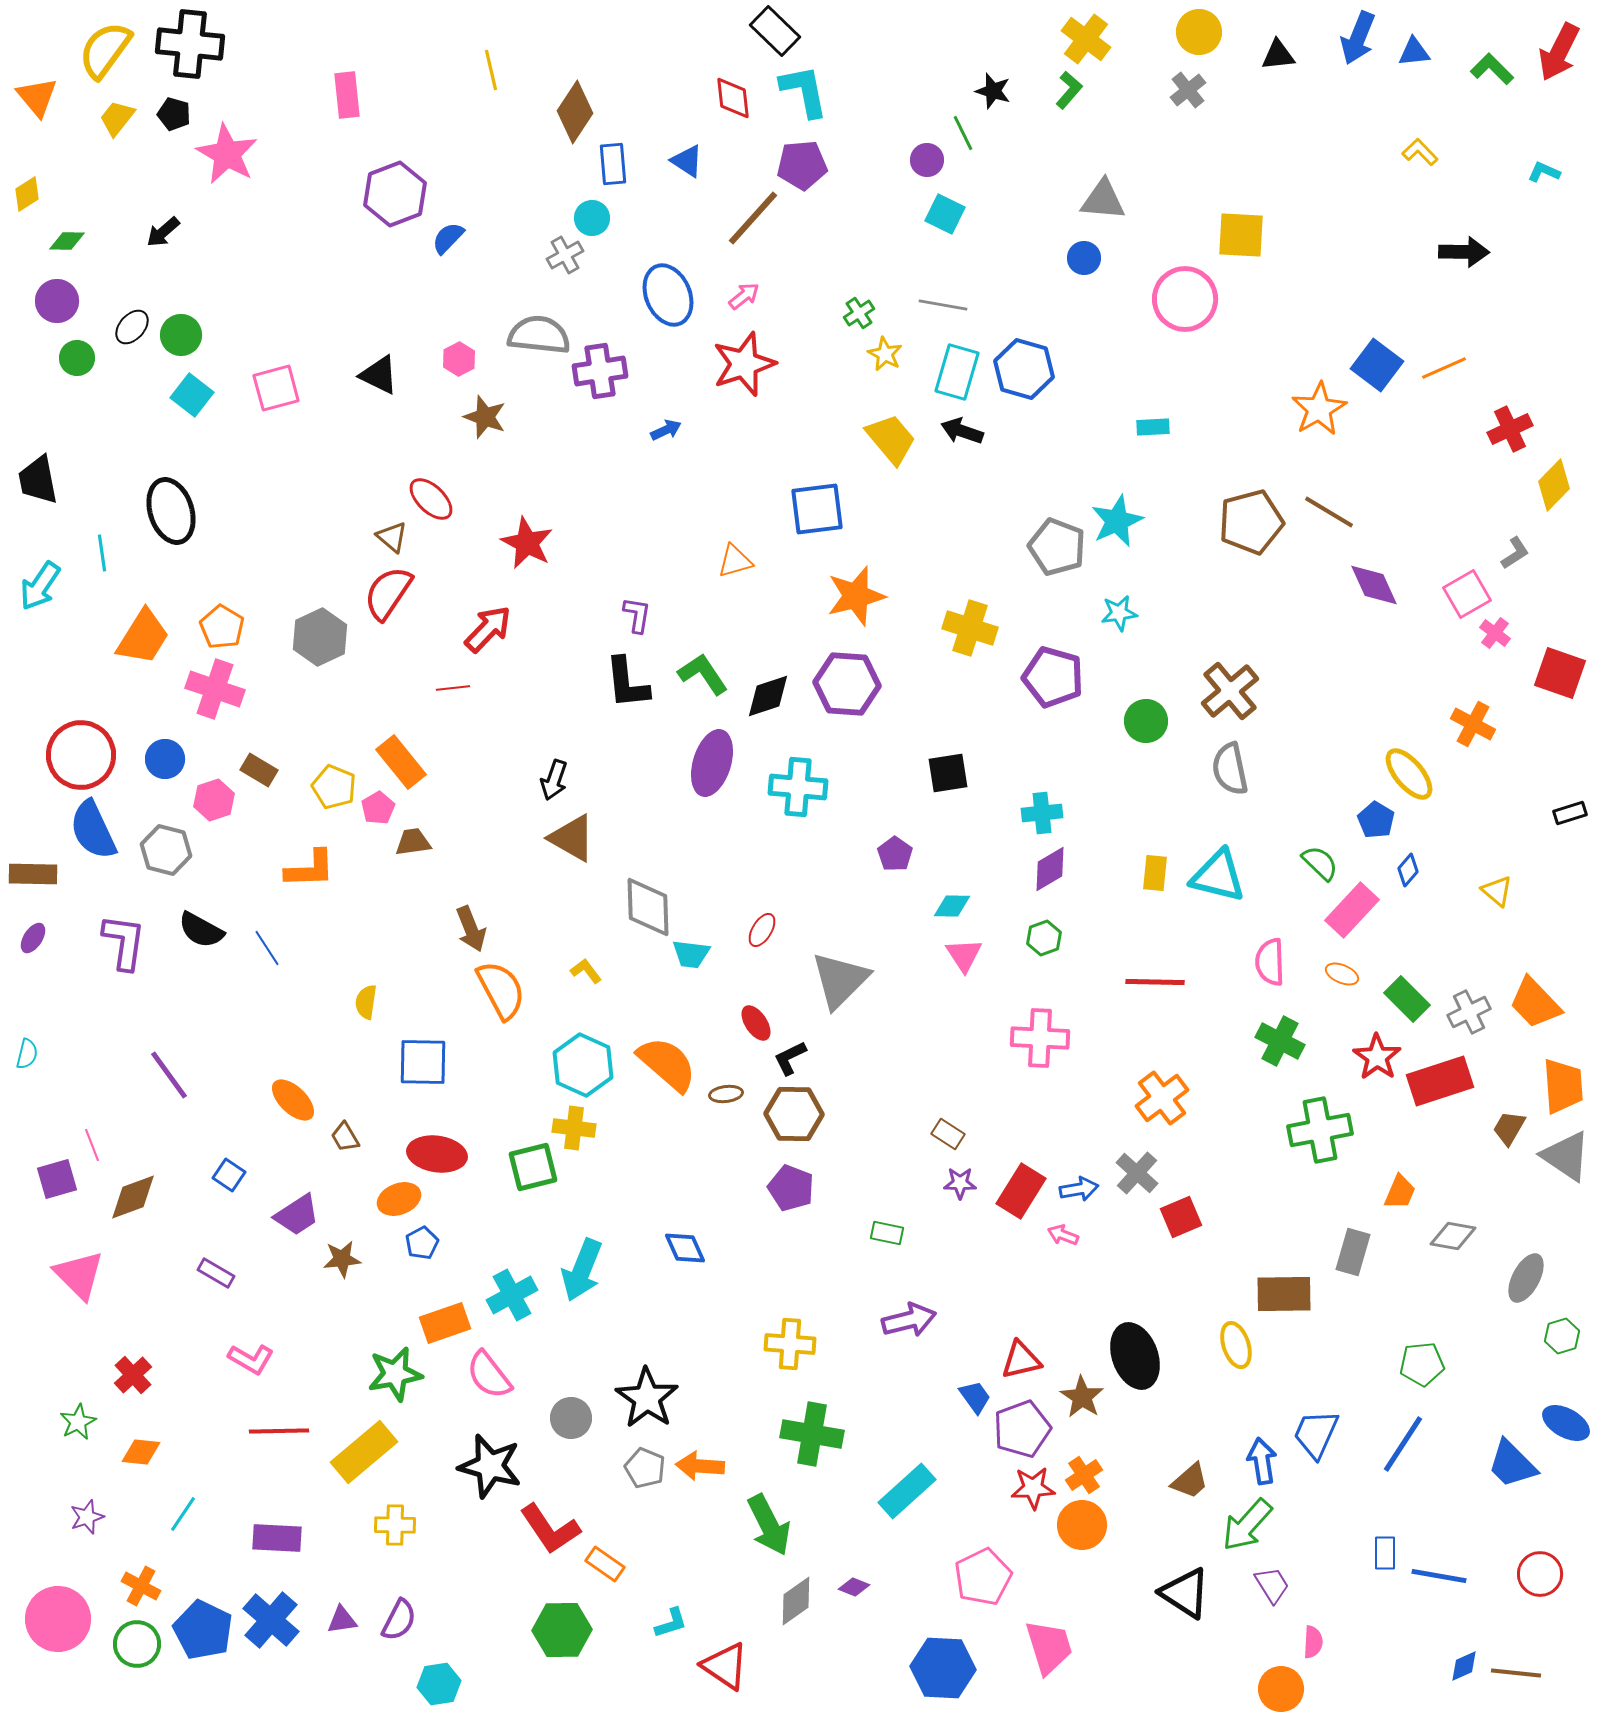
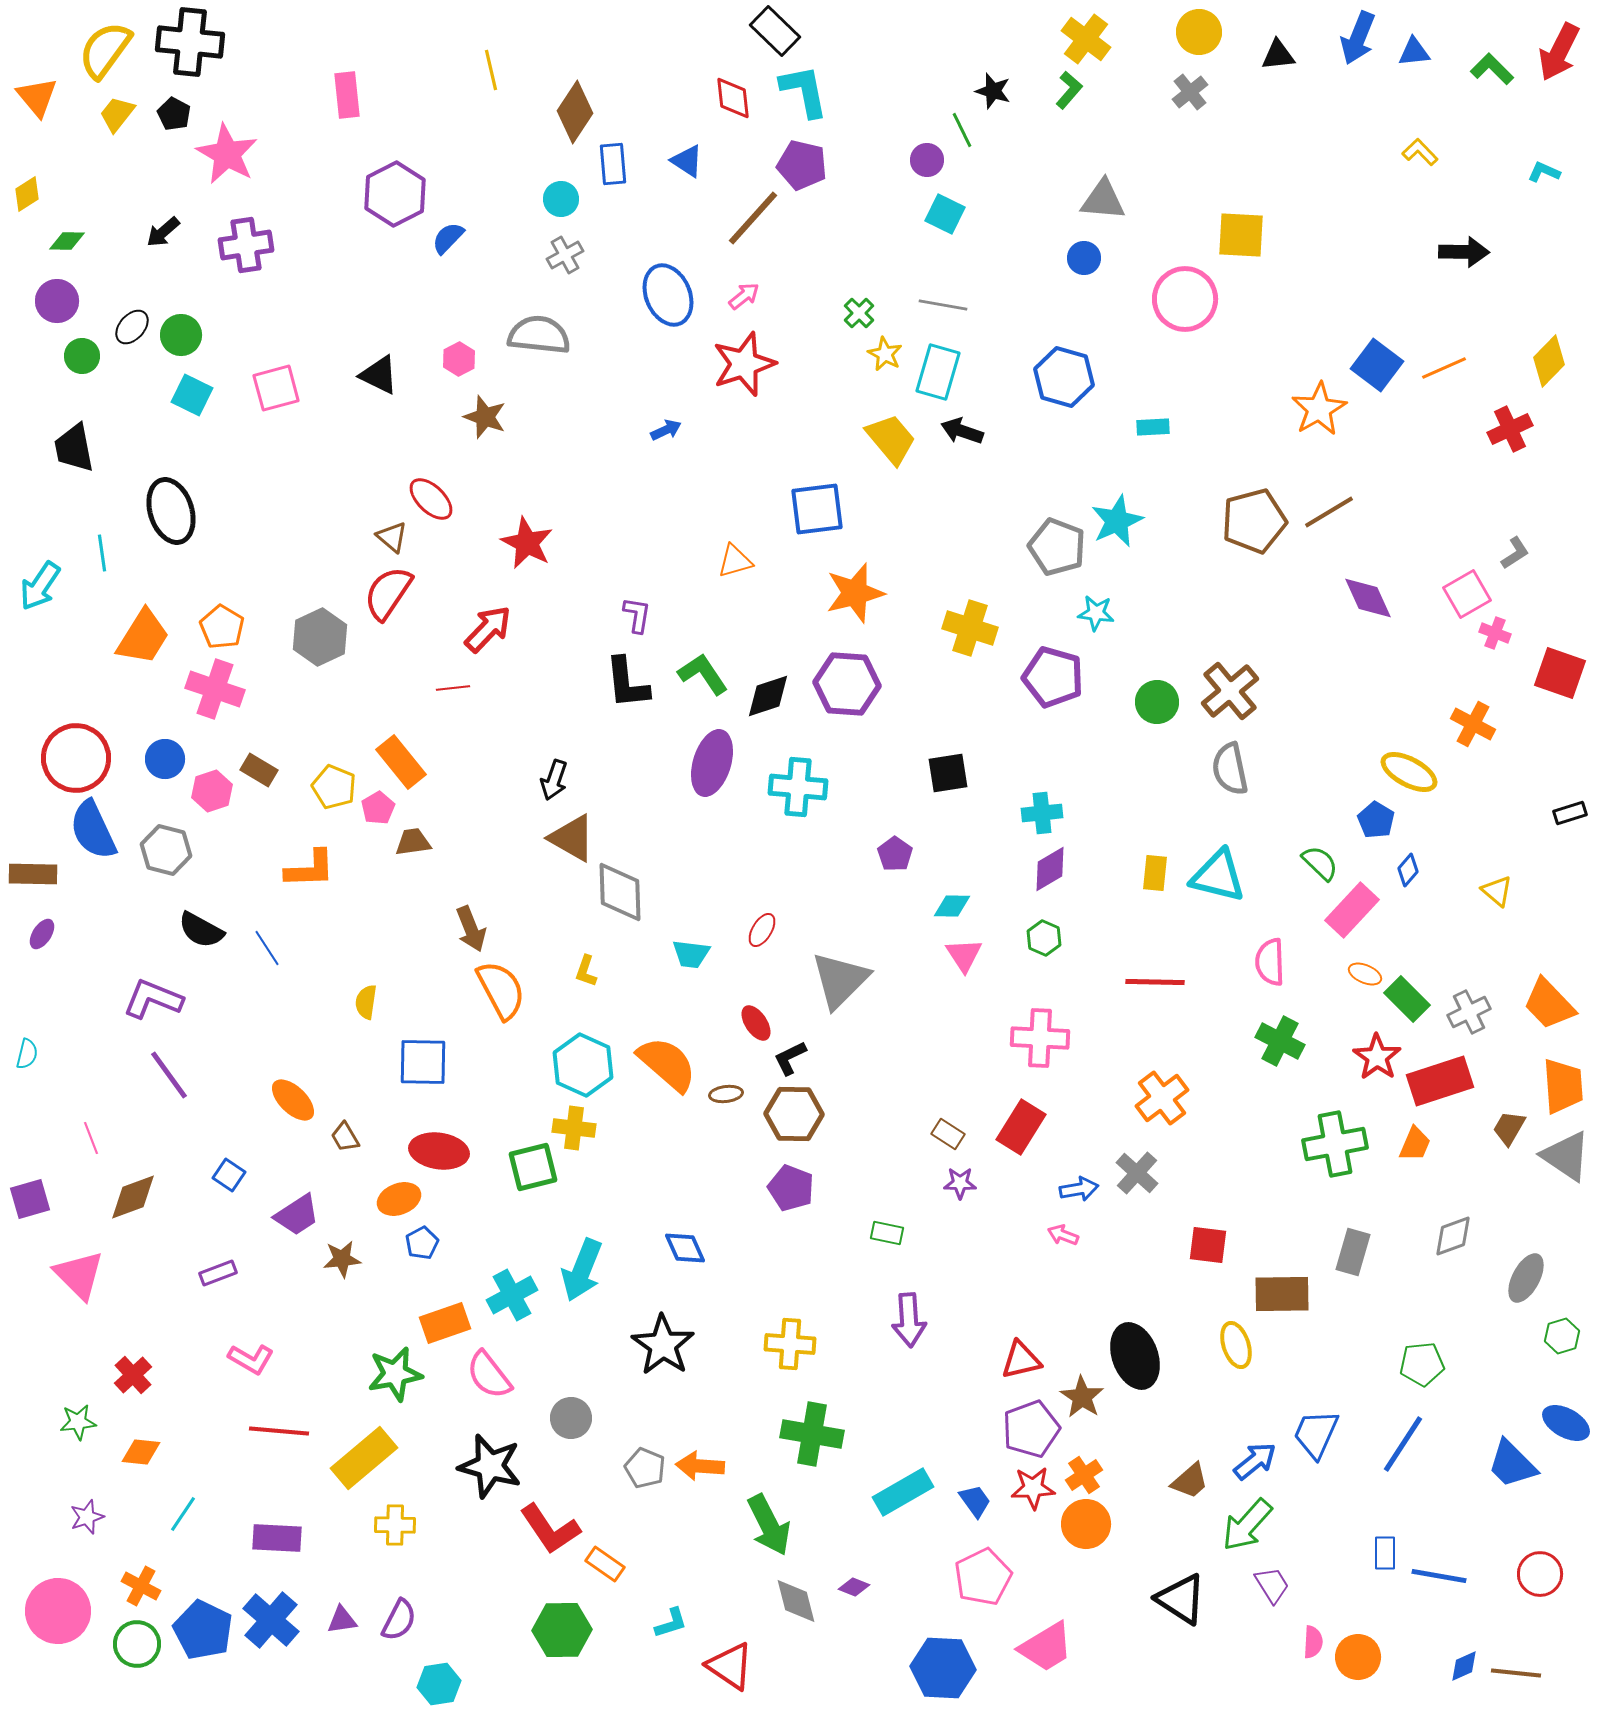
black cross at (190, 44): moved 2 px up
gray cross at (1188, 90): moved 2 px right, 2 px down
black pentagon at (174, 114): rotated 12 degrees clockwise
yellow trapezoid at (117, 118): moved 4 px up
green line at (963, 133): moved 1 px left, 3 px up
purple pentagon at (802, 165): rotated 18 degrees clockwise
purple hexagon at (395, 194): rotated 6 degrees counterclockwise
cyan circle at (592, 218): moved 31 px left, 19 px up
green cross at (859, 313): rotated 12 degrees counterclockwise
green circle at (77, 358): moved 5 px right, 2 px up
blue hexagon at (1024, 369): moved 40 px right, 8 px down
purple cross at (600, 371): moved 354 px left, 126 px up
cyan rectangle at (957, 372): moved 19 px left
cyan square at (192, 395): rotated 12 degrees counterclockwise
black trapezoid at (38, 480): moved 36 px right, 32 px up
yellow diamond at (1554, 485): moved 5 px left, 124 px up
brown line at (1329, 512): rotated 62 degrees counterclockwise
brown pentagon at (1251, 522): moved 3 px right, 1 px up
purple diamond at (1374, 585): moved 6 px left, 13 px down
orange star at (856, 596): moved 1 px left, 3 px up
cyan star at (1119, 613): moved 23 px left; rotated 15 degrees clockwise
pink cross at (1495, 633): rotated 16 degrees counterclockwise
green circle at (1146, 721): moved 11 px right, 19 px up
red circle at (81, 755): moved 5 px left, 3 px down
yellow ellipse at (1409, 774): moved 2 px up; rotated 22 degrees counterclockwise
pink hexagon at (214, 800): moved 2 px left, 9 px up
gray diamond at (648, 907): moved 28 px left, 15 px up
purple ellipse at (33, 938): moved 9 px right, 4 px up
green hexagon at (1044, 938): rotated 16 degrees counterclockwise
purple L-shape at (124, 942): moved 29 px right, 57 px down; rotated 76 degrees counterclockwise
yellow L-shape at (586, 971): rotated 124 degrees counterclockwise
orange ellipse at (1342, 974): moved 23 px right
orange trapezoid at (1535, 1003): moved 14 px right, 1 px down
green cross at (1320, 1130): moved 15 px right, 14 px down
pink line at (92, 1145): moved 1 px left, 7 px up
red ellipse at (437, 1154): moved 2 px right, 3 px up
purple square at (57, 1179): moved 27 px left, 20 px down
red rectangle at (1021, 1191): moved 64 px up
orange trapezoid at (1400, 1192): moved 15 px right, 48 px up
red square at (1181, 1217): moved 27 px right, 28 px down; rotated 30 degrees clockwise
gray diamond at (1453, 1236): rotated 30 degrees counterclockwise
purple rectangle at (216, 1273): moved 2 px right; rotated 51 degrees counterclockwise
brown rectangle at (1284, 1294): moved 2 px left
purple arrow at (909, 1320): rotated 100 degrees clockwise
blue trapezoid at (975, 1397): moved 104 px down
black star at (647, 1398): moved 16 px right, 53 px up
green star at (78, 1422): rotated 21 degrees clockwise
purple pentagon at (1022, 1429): moved 9 px right
red line at (279, 1431): rotated 6 degrees clockwise
yellow rectangle at (364, 1452): moved 6 px down
blue arrow at (1262, 1461): moved 7 px left; rotated 60 degrees clockwise
cyan rectangle at (907, 1491): moved 4 px left, 1 px down; rotated 12 degrees clockwise
orange circle at (1082, 1525): moved 4 px right, 1 px up
black triangle at (1185, 1593): moved 4 px left, 6 px down
gray diamond at (796, 1601): rotated 69 degrees counterclockwise
pink circle at (58, 1619): moved 8 px up
pink trapezoid at (1049, 1647): moved 3 px left; rotated 76 degrees clockwise
red triangle at (725, 1666): moved 5 px right
orange circle at (1281, 1689): moved 77 px right, 32 px up
